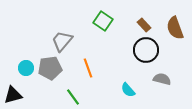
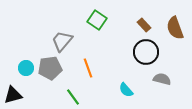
green square: moved 6 px left, 1 px up
black circle: moved 2 px down
cyan semicircle: moved 2 px left
